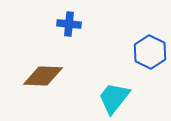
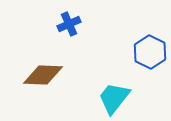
blue cross: rotated 30 degrees counterclockwise
brown diamond: moved 1 px up
